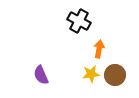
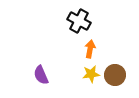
orange arrow: moved 9 px left
